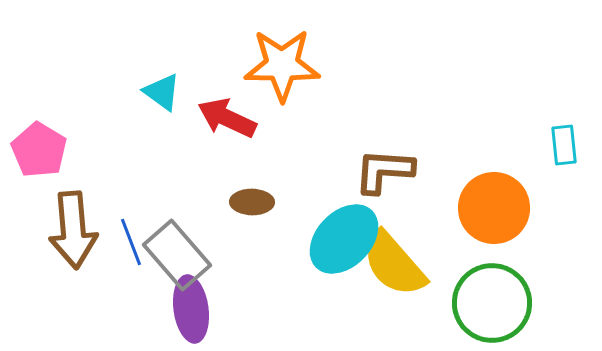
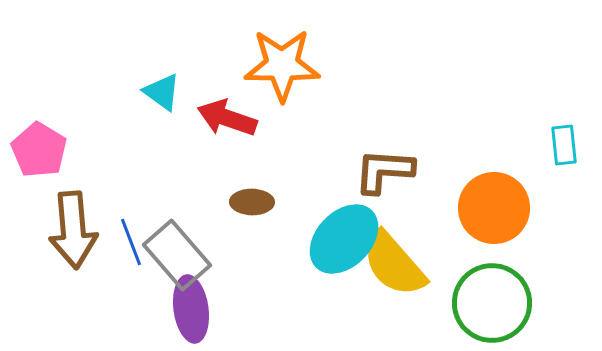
red arrow: rotated 6 degrees counterclockwise
